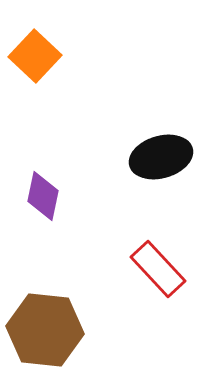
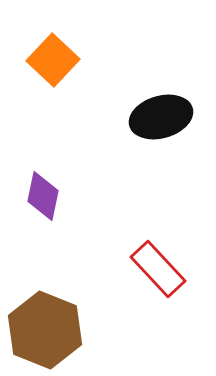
orange square: moved 18 px right, 4 px down
black ellipse: moved 40 px up
brown hexagon: rotated 16 degrees clockwise
